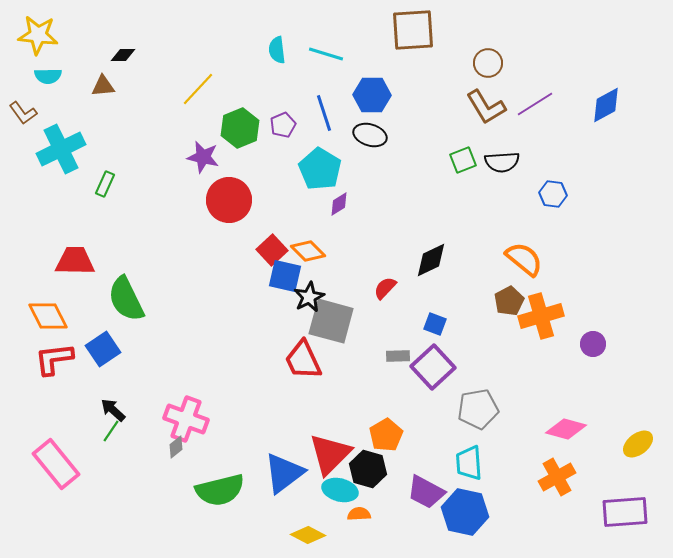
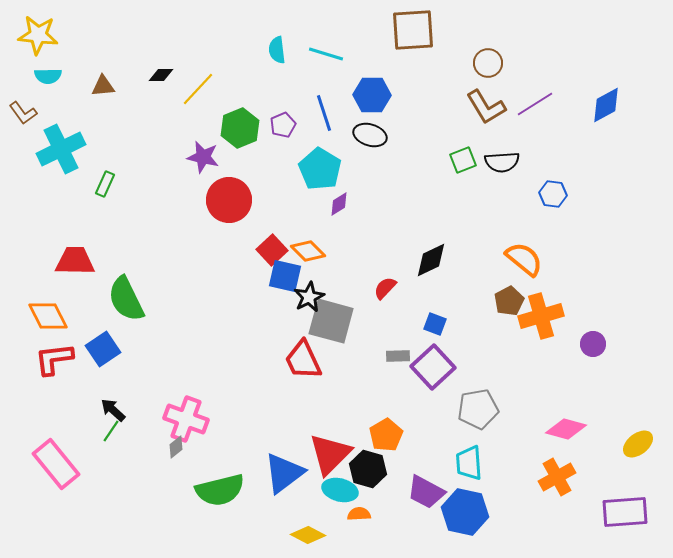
black diamond at (123, 55): moved 38 px right, 20 px down
